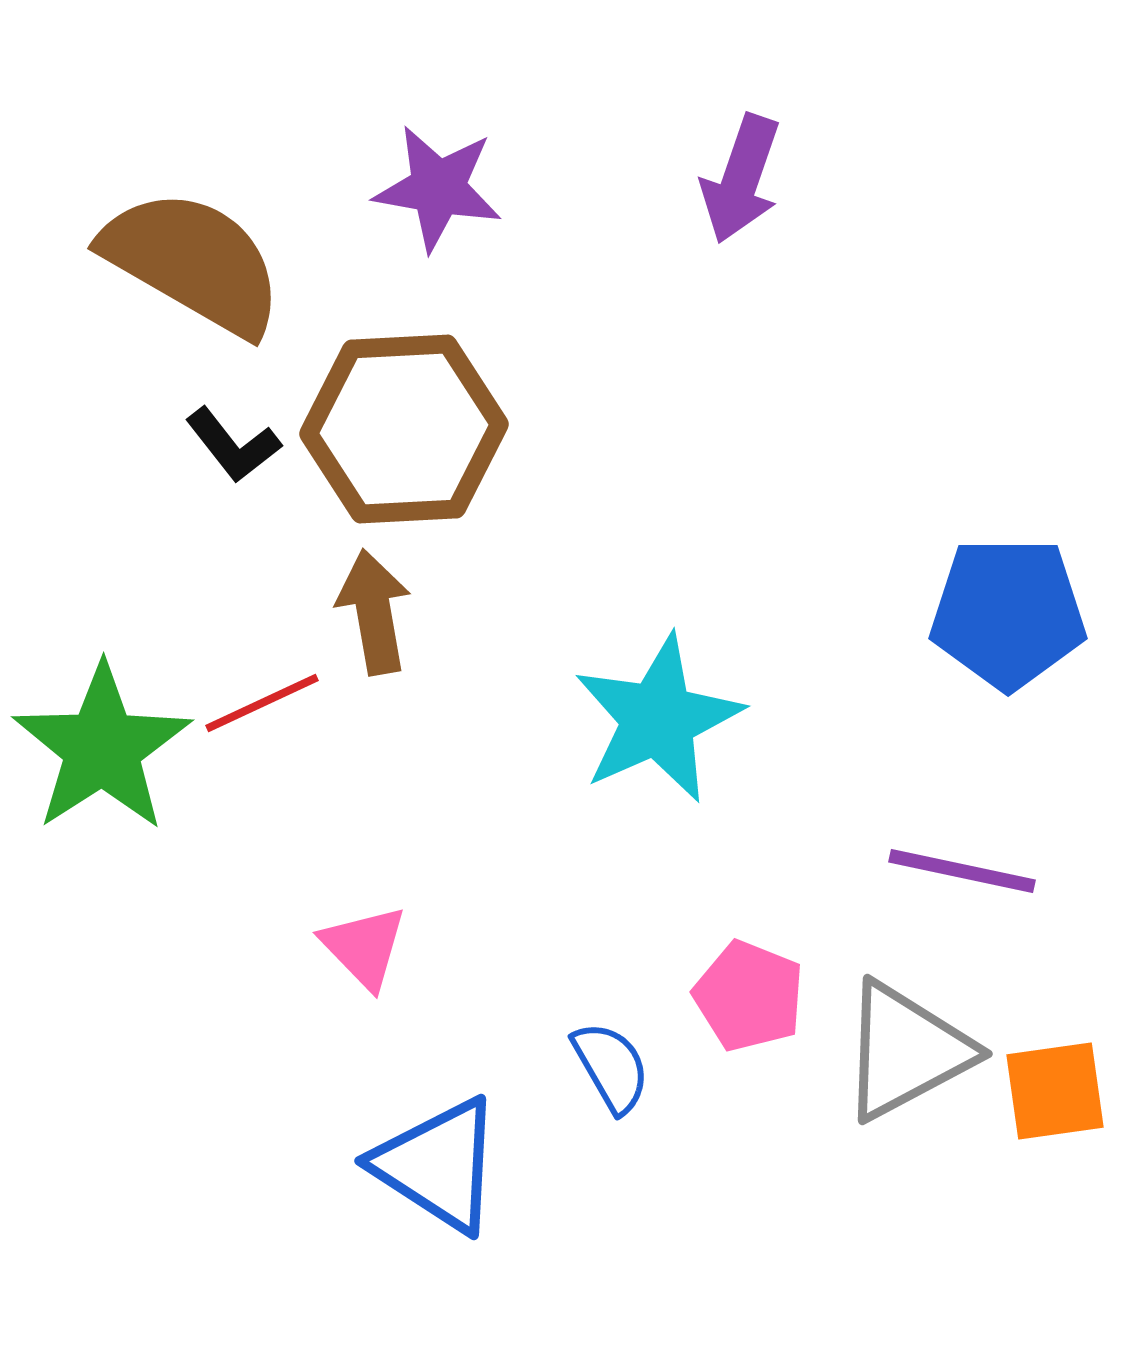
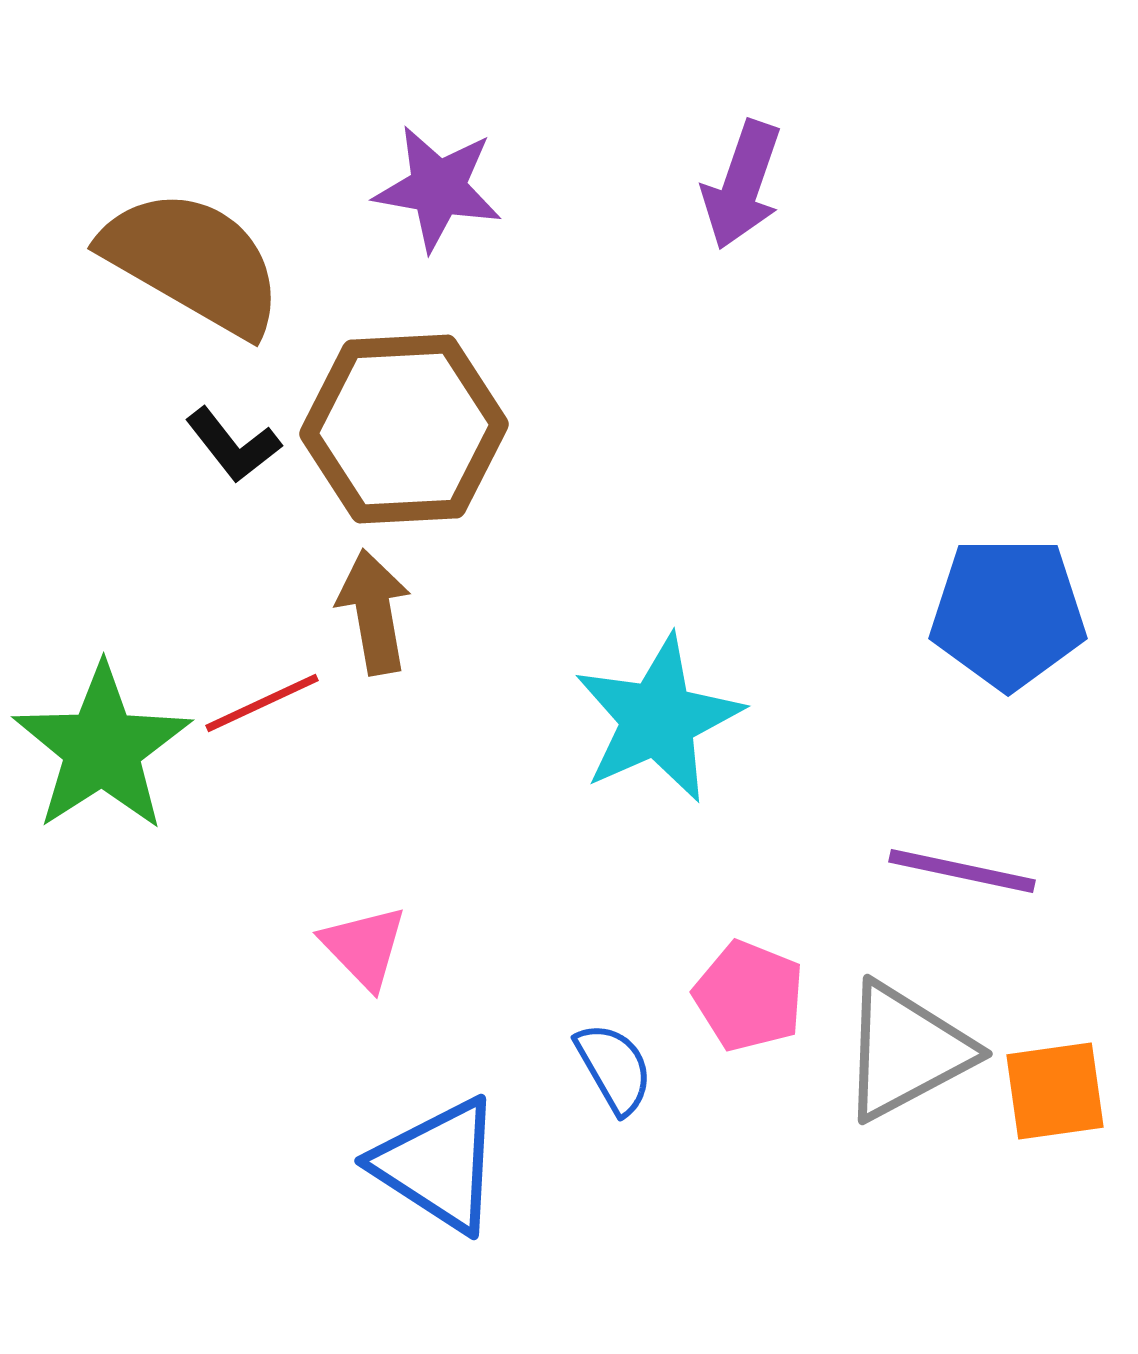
purple arrow: moved 1 px right, 6 px down
blue semicircle: moved 3 px right, 1 px down
